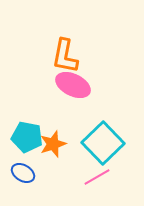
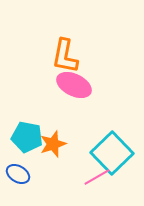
pink ellipse: moved 1 px right
cyan square: moved 9 px right, 10 px down
blue ellipse: moved 5 px left, 1 px down
